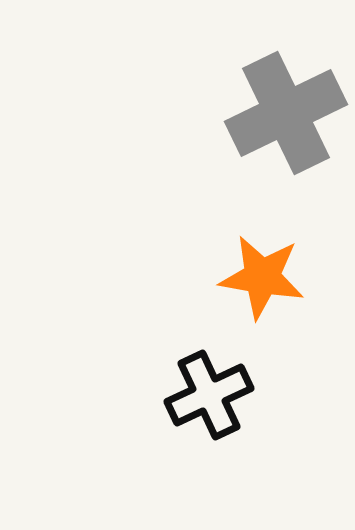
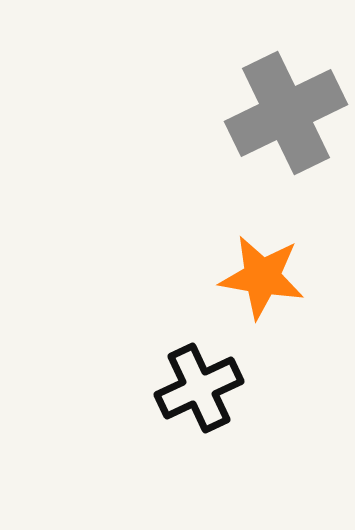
black cross: moved 10 px left, 7 px up
